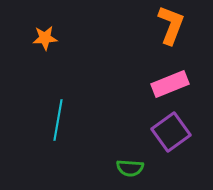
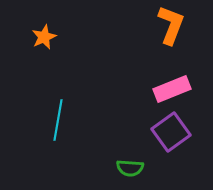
orange star: moved 1 px left, 1 px up; rotated 20 degrees counterclockwise
pink rectangle: moved 2 px right, 5 px down
